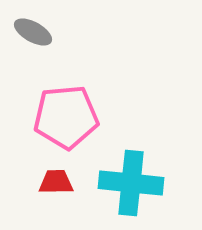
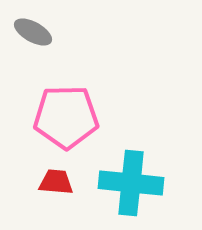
pink pentagon: rotated 4 degrees clockwise
red trapezoid: rotated 6 degrees clockwise
